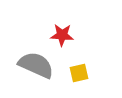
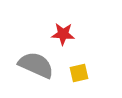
red star: moved 1 px right, 1 px up
